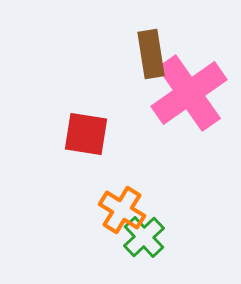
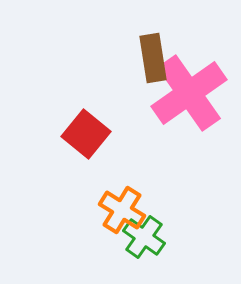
brown rectangle: moved 2 px right, 4 px down
red square: rotated 30 degrees clockwise
green cross: rotated 12 degrees counterclockwise
